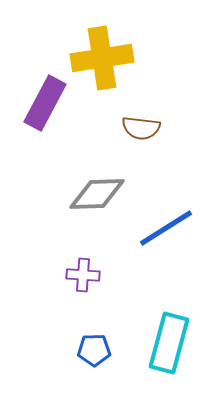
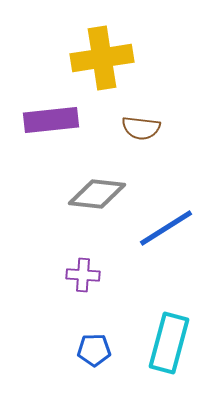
purple rectangle: moved 6 px right, 17 px down; rotated 56 degrees clockwise
gray diamond: rotated 8 degrees clockwise
